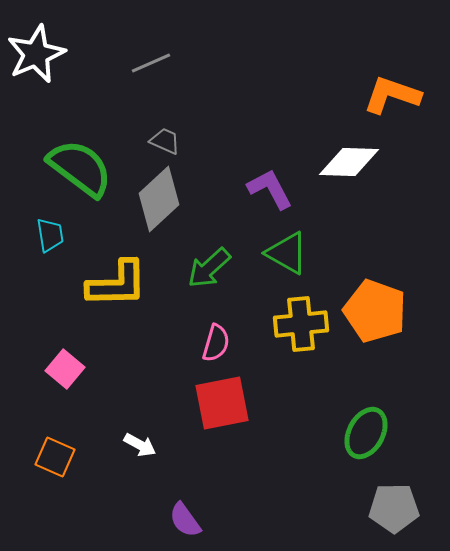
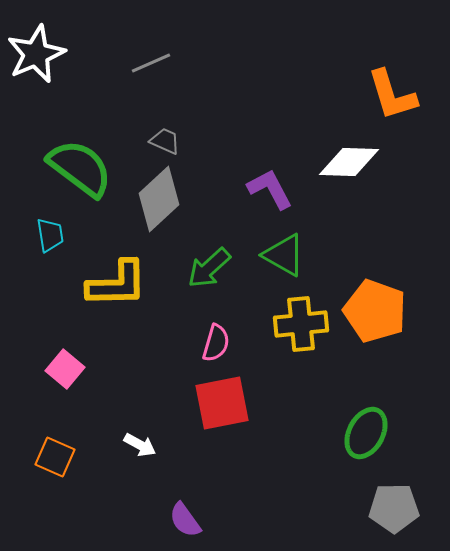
orange L-shape: rotated 126 degrees counterclockwise
green triangle: moved 3 px left, 2 px down
